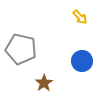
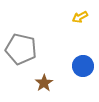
yellow arrow: rotated 105 degrees clockwise
blue circle: moved 1 px right, 5 px down
